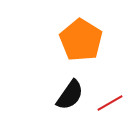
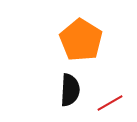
black semicircle: moved 5 px up; rotated 32 degrees counterclockwise
